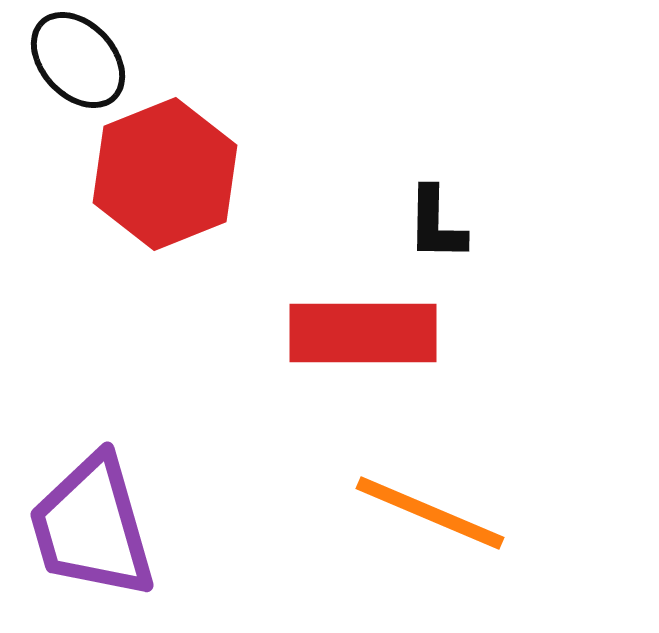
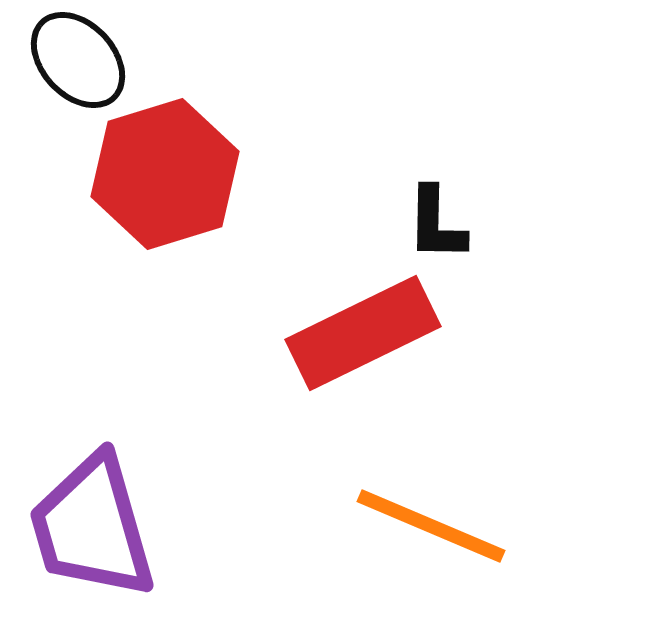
red hexagon: rotated 5 degrees clockwise
red rectangle: rotated 26 degrees counterclockwise
orange line: moved 1 px right, 13 px down
